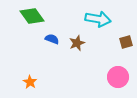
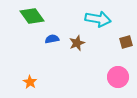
blue semicircle: rotated 32 degrees counterclockwise
